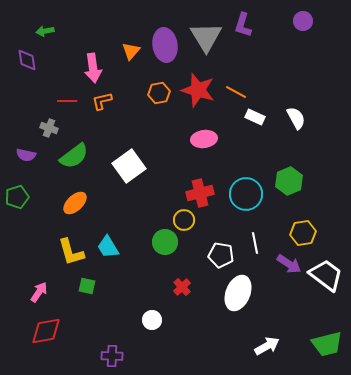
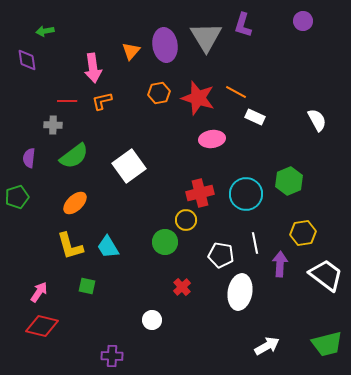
red star at (198, 90): moved 8 px down
white semicircle at (296, 118): moved 21 px right, 2 px down
gray cross at (49, 128): moved 4 px right, 3 px up; rotated 18 degrees counterclockwise
pink ellipse at (204, 139): moved 8 px right
purple semicircle at (26, 155): moved 3 px right, 3 px down; rotated 84 degrees clockwise
yellow circle at (184, 220): moved 2 px right
yellow L-shape at (71, 252): moved 1 px left, 6 px up
purple arrow at (289, 264): moved 9 px left; rotated 120 degrees counterclockwise
white ellipse at (238, 293): moved 2 px right, 1 px up; rotated 12 degrees counterclockwise
red diamond at (46, 331): moved 4 px left, 5 px up; rotated 24 degrees clockwise
